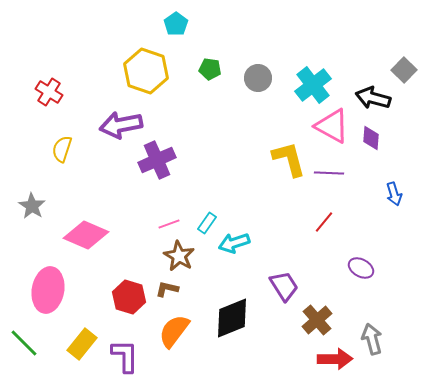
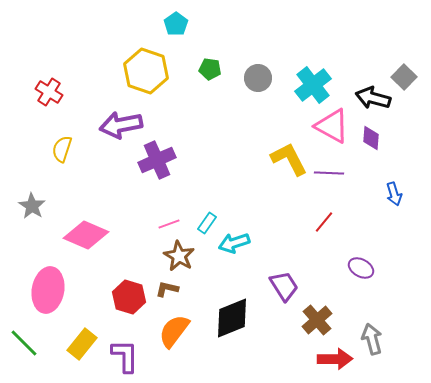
gray square: moved 7 px down
yellow L-shape: rotated 12 degrees counterclockwise
